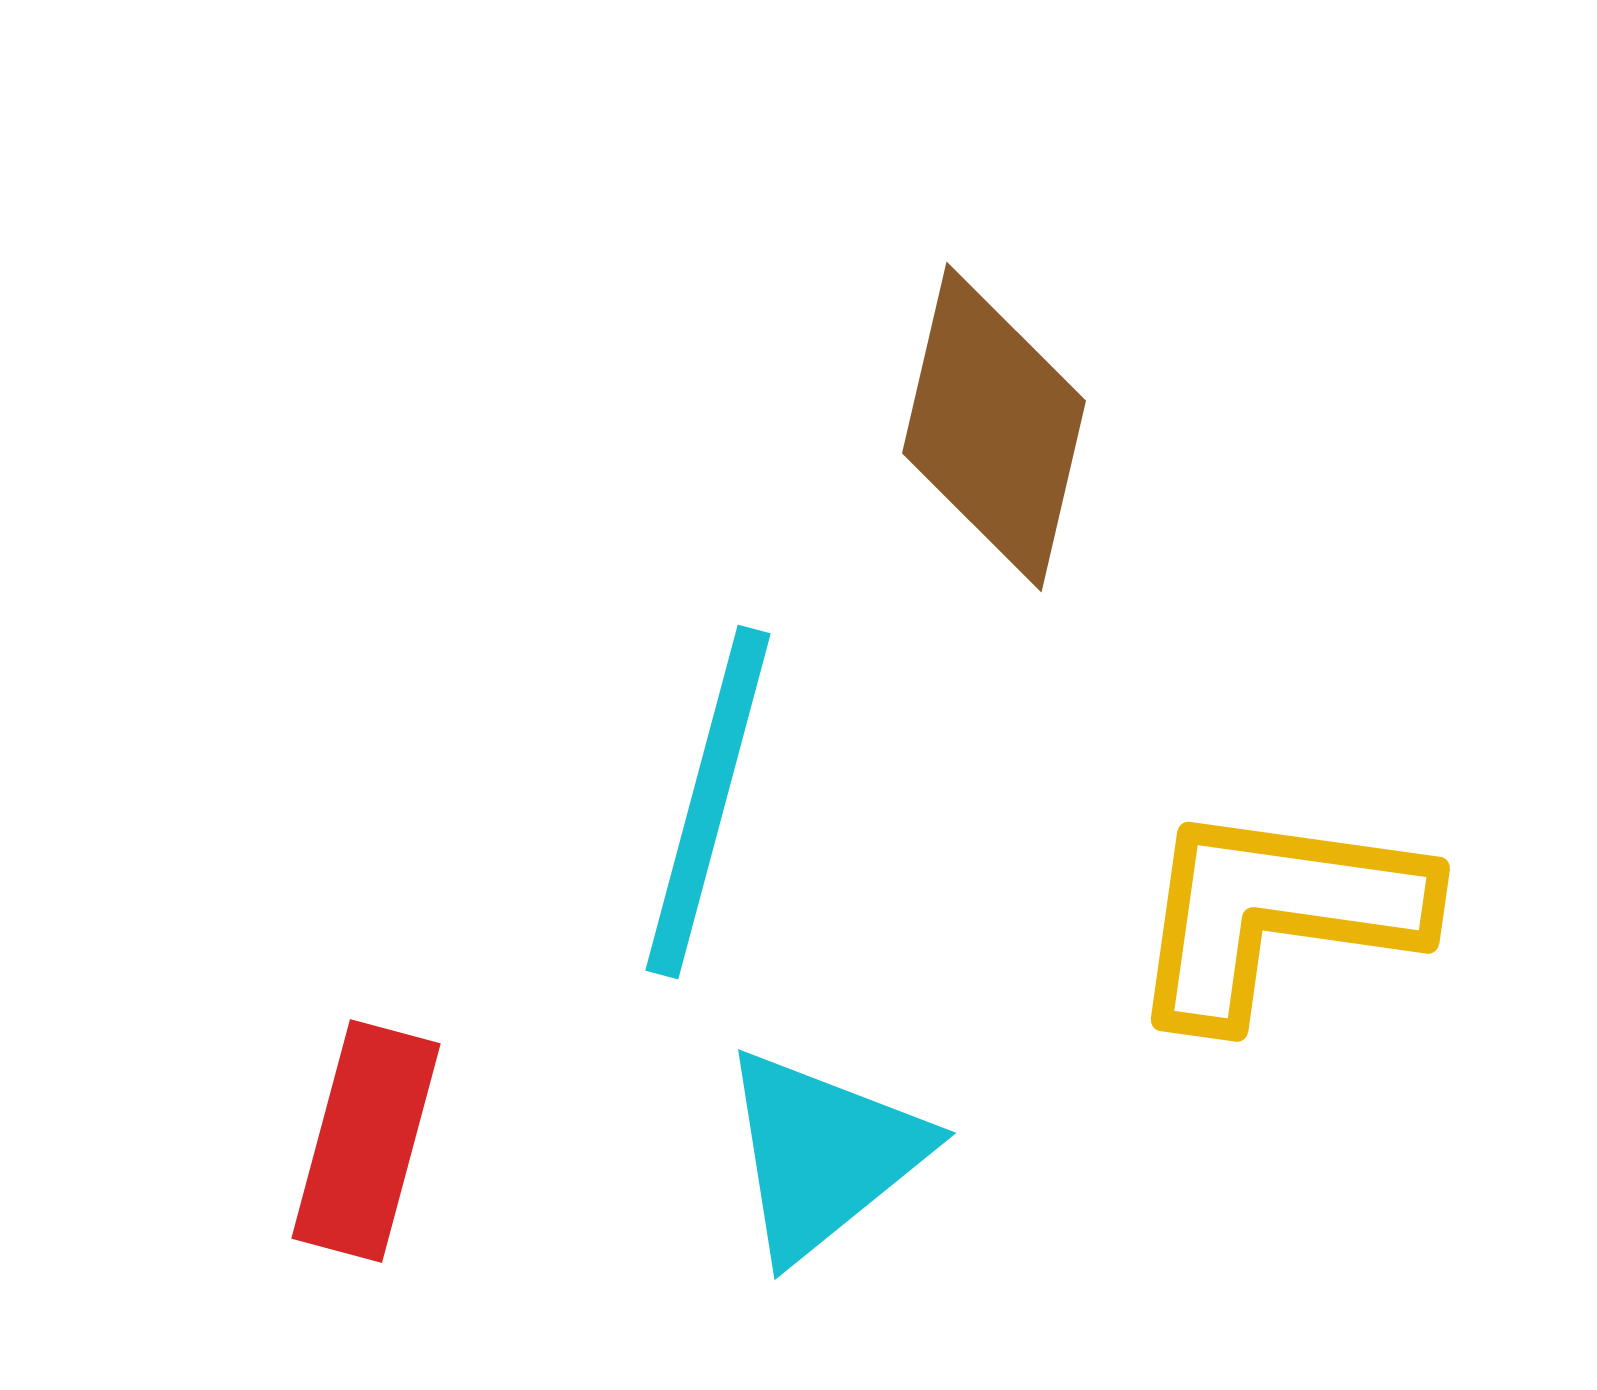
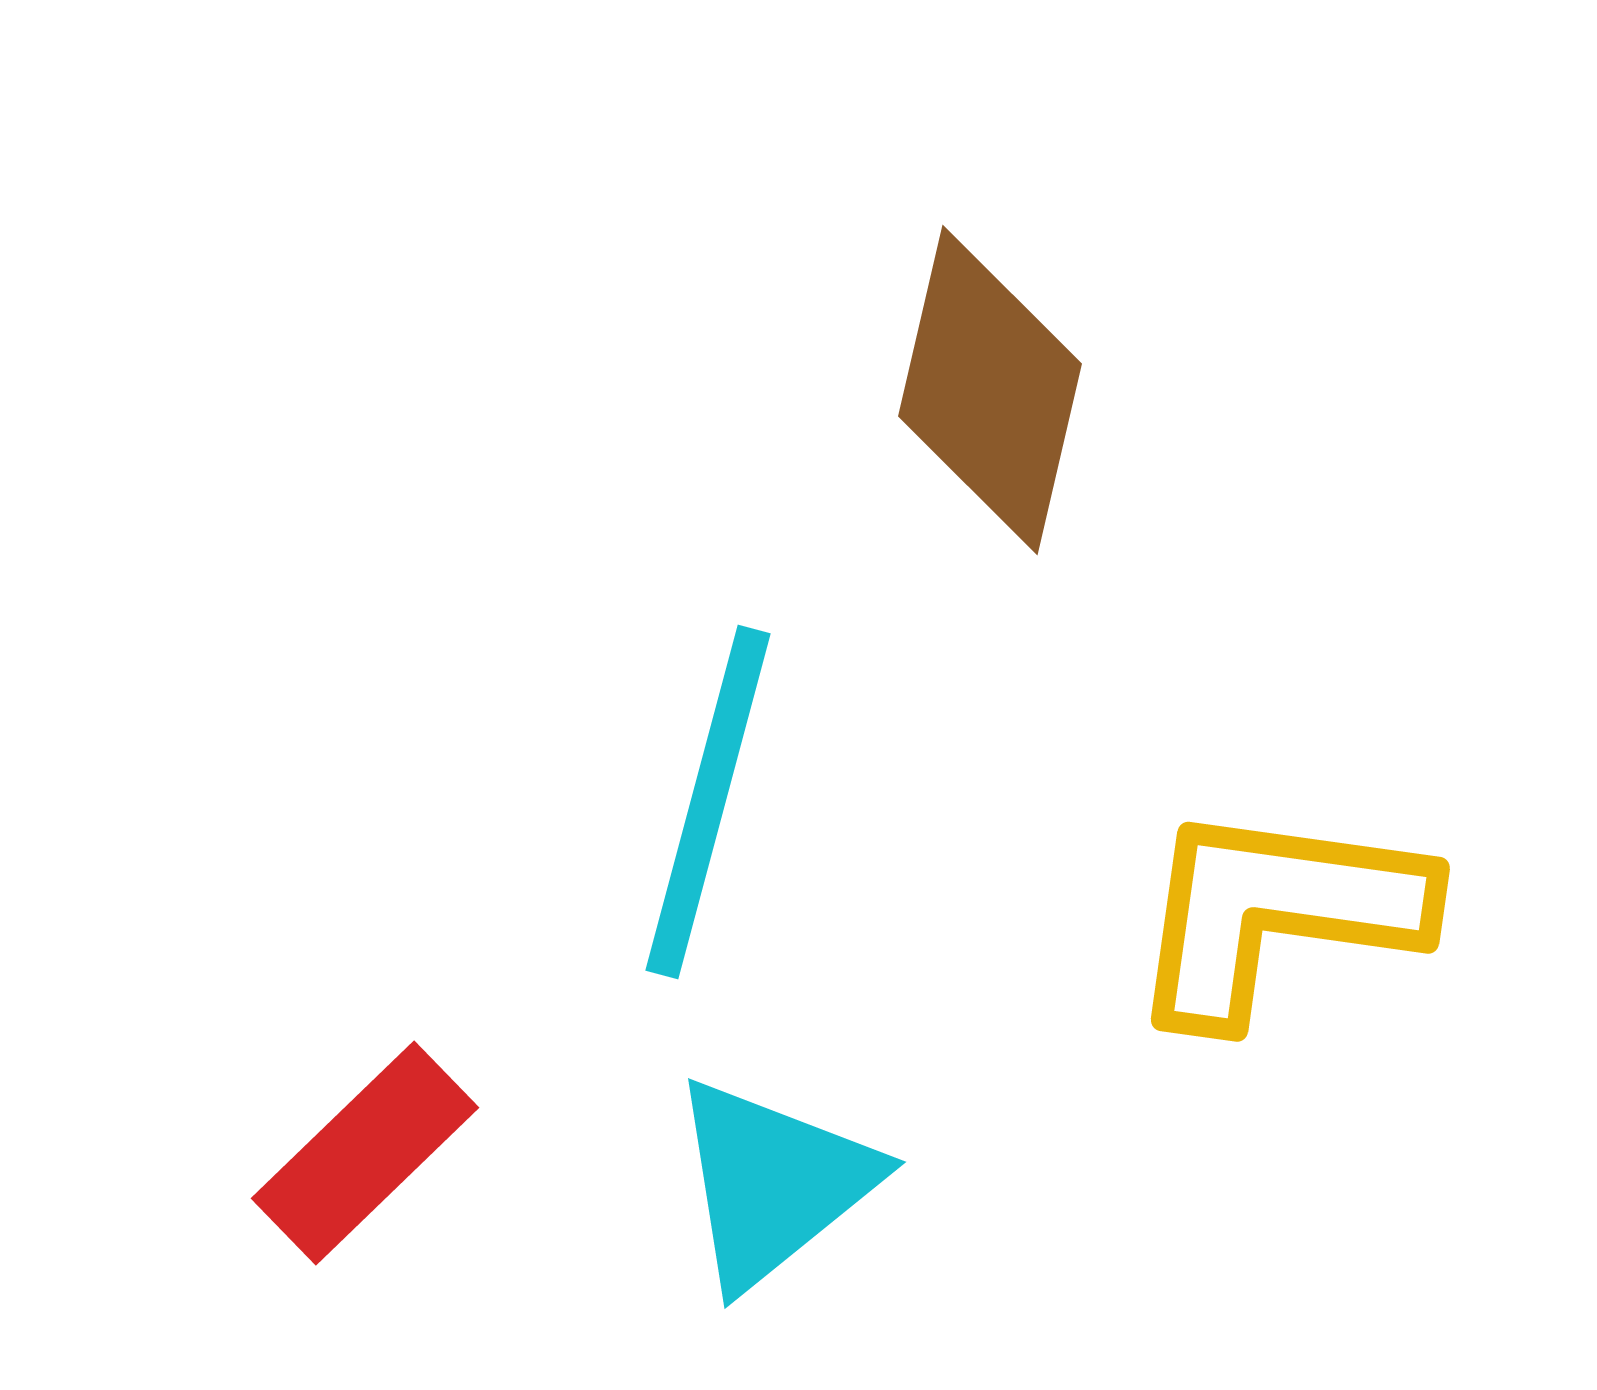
brown diamond: moved 4 px left, 37 px up
red rectangle: moved 1 px left, 12 px down; rotated 31 degrees clockwise
cyan triangle: moved 50 px left, 29 px down
